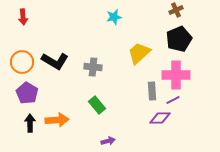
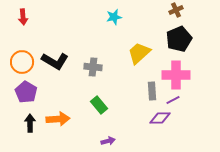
purple pentagon: moved 1 px left, 1 px up
green rectangle: moved 2 px right
orange arrow: moved 1 px right, 1 px up
